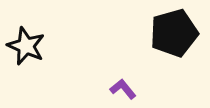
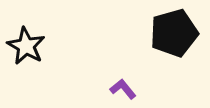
black star: rotated 6 degrees clockwise
